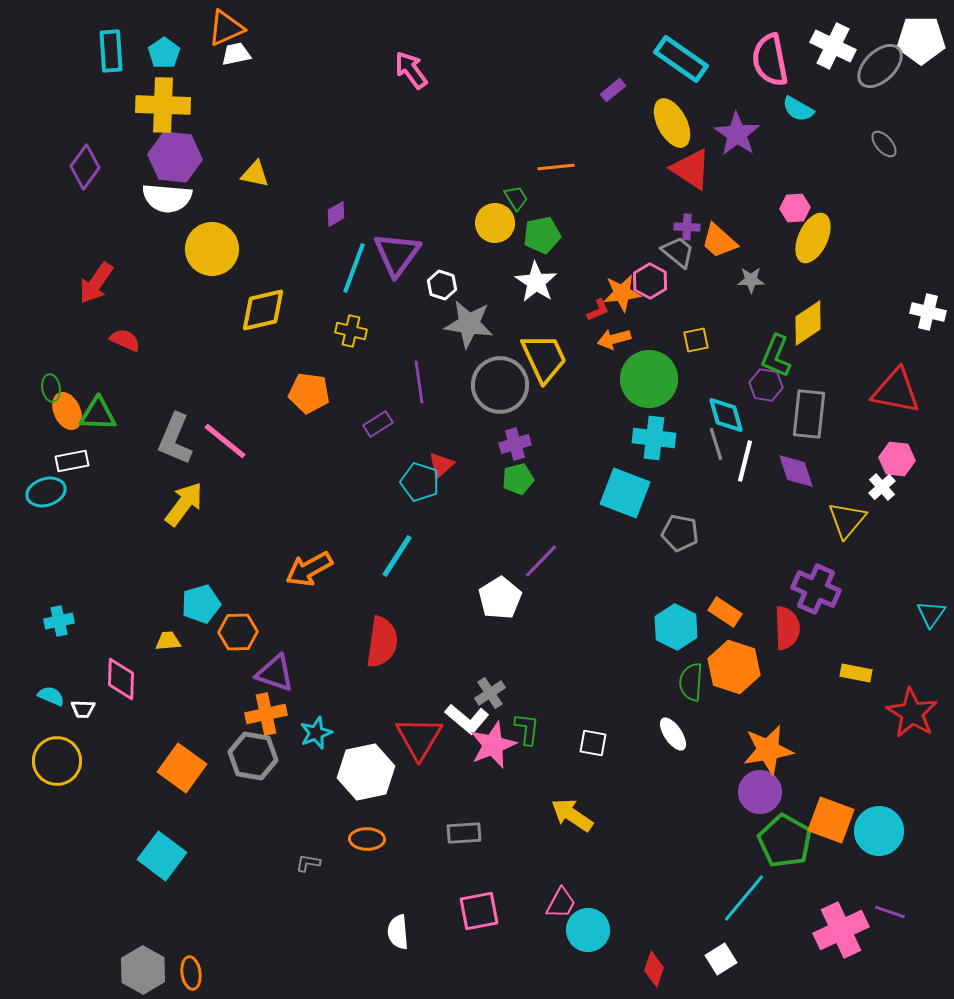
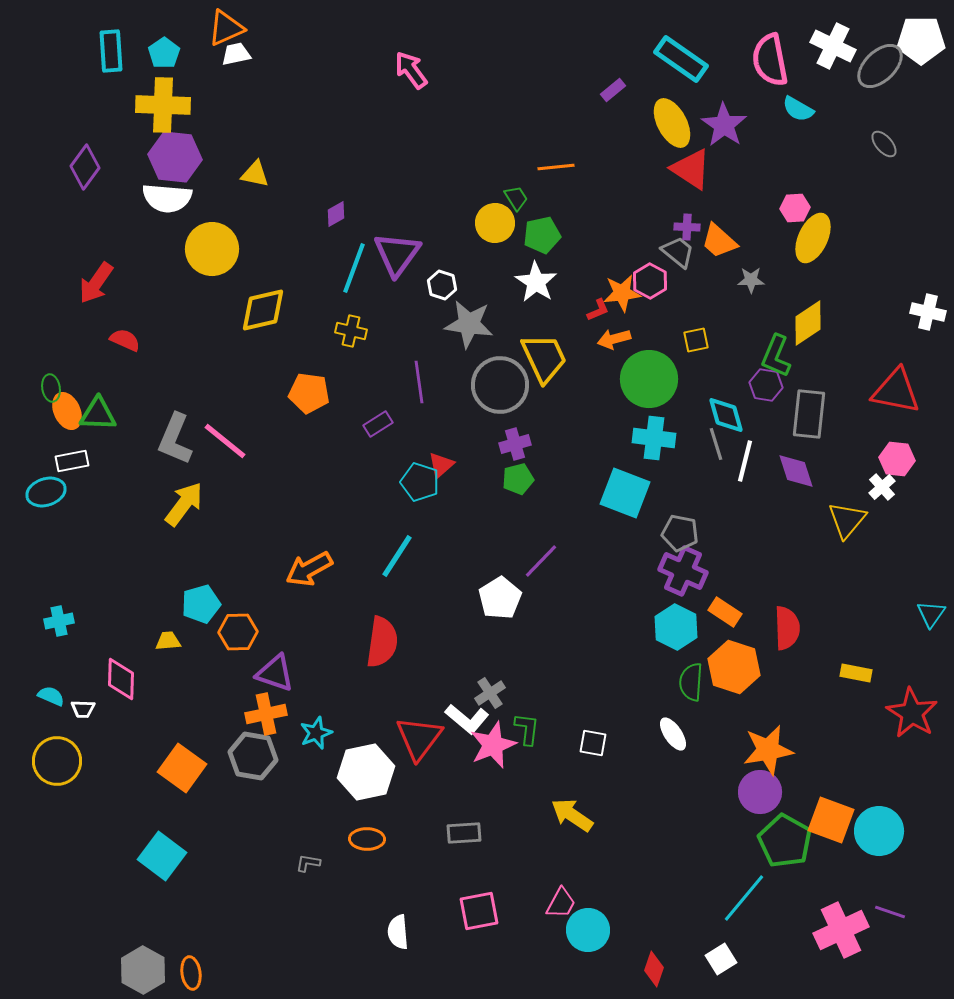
purple star at (737, 134): moved 13 px left, 9 px up
purple cross at (816, 589): moved 133 px left, 18 px up
red triangle at (419, 738): rotated 6 degrees clockwise
